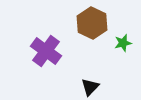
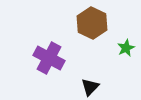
green star: moved 3 px right, 5 px down; rotated 12 degrees counterclockwise
purple cross: moved 3 px right, 7 px down; rotated 8 degrees counterclockwise
